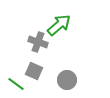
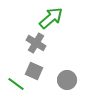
green arrow: moved 8 px left, 7 px up
gray cross: moved 2 px left, 1 px down; rotated 12 degrees clockwise
